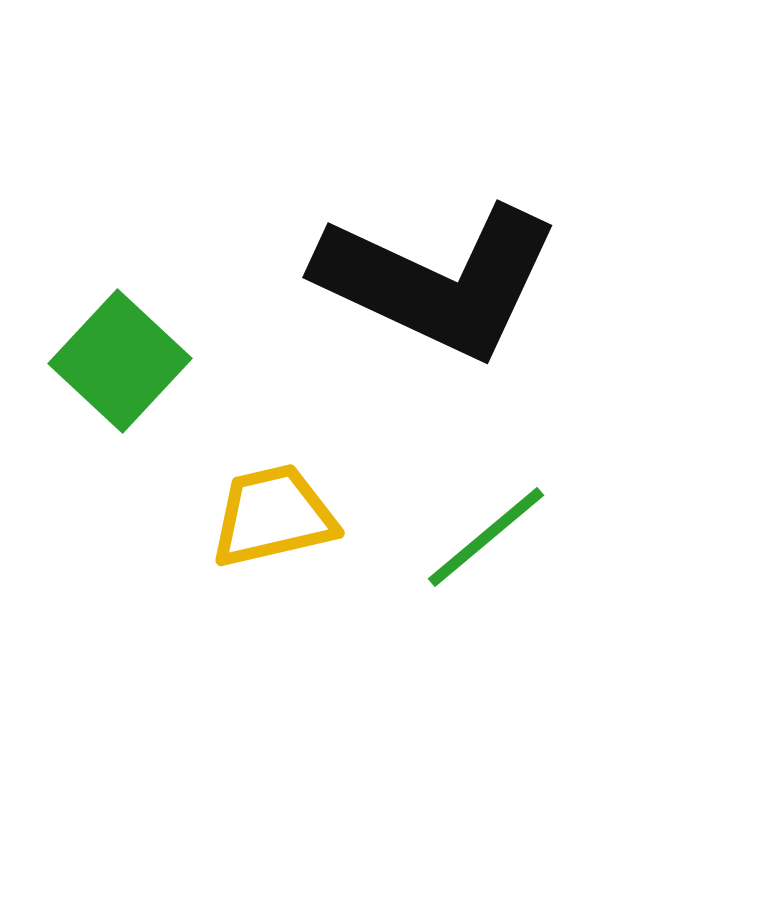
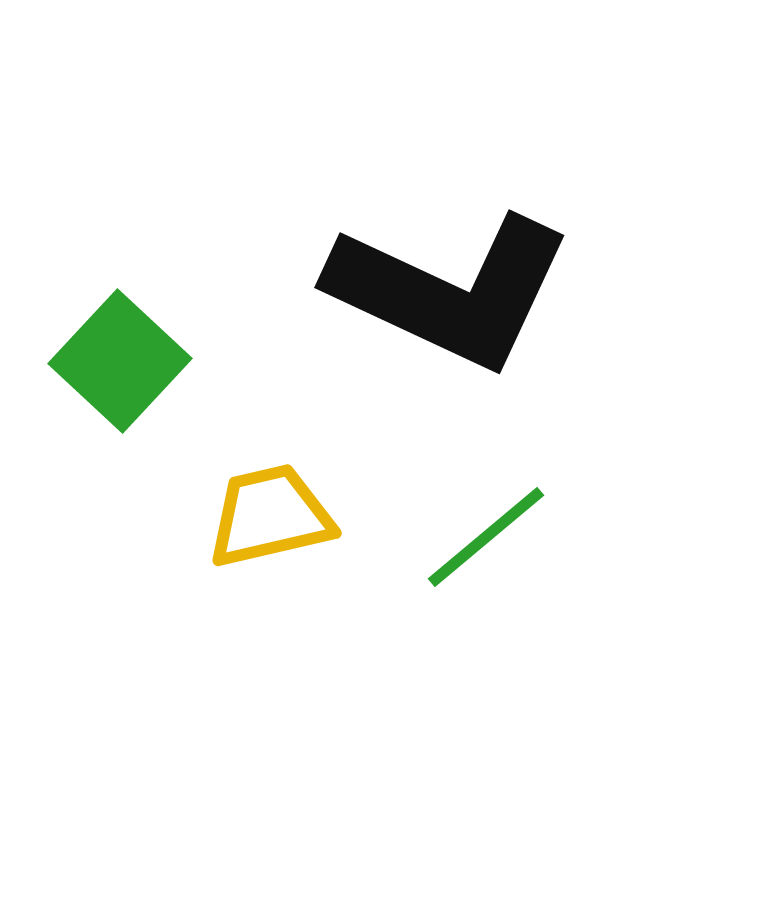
black L-shape: moved 12 px right, 10 px down
yellow trapezoid: moved 3 px left
